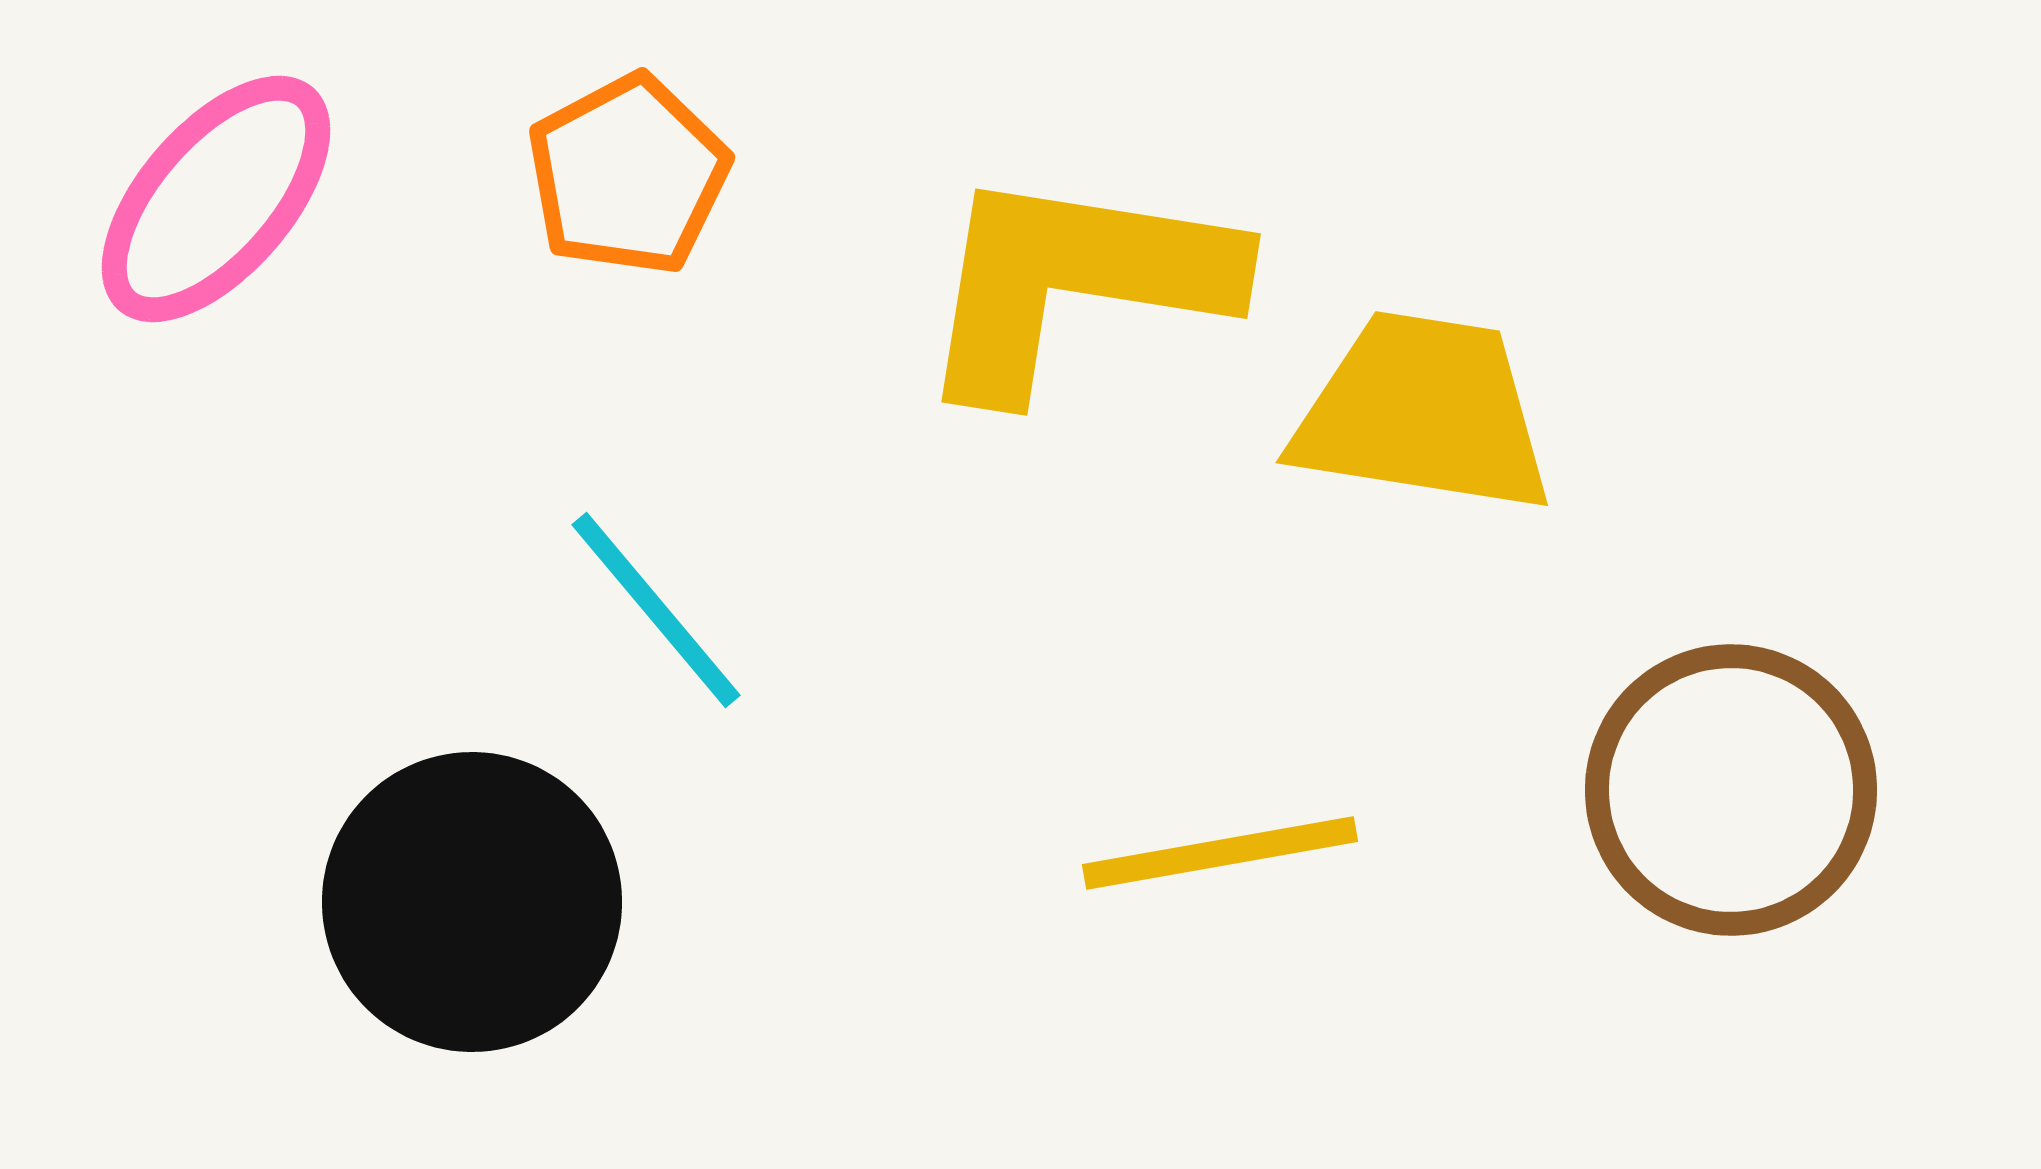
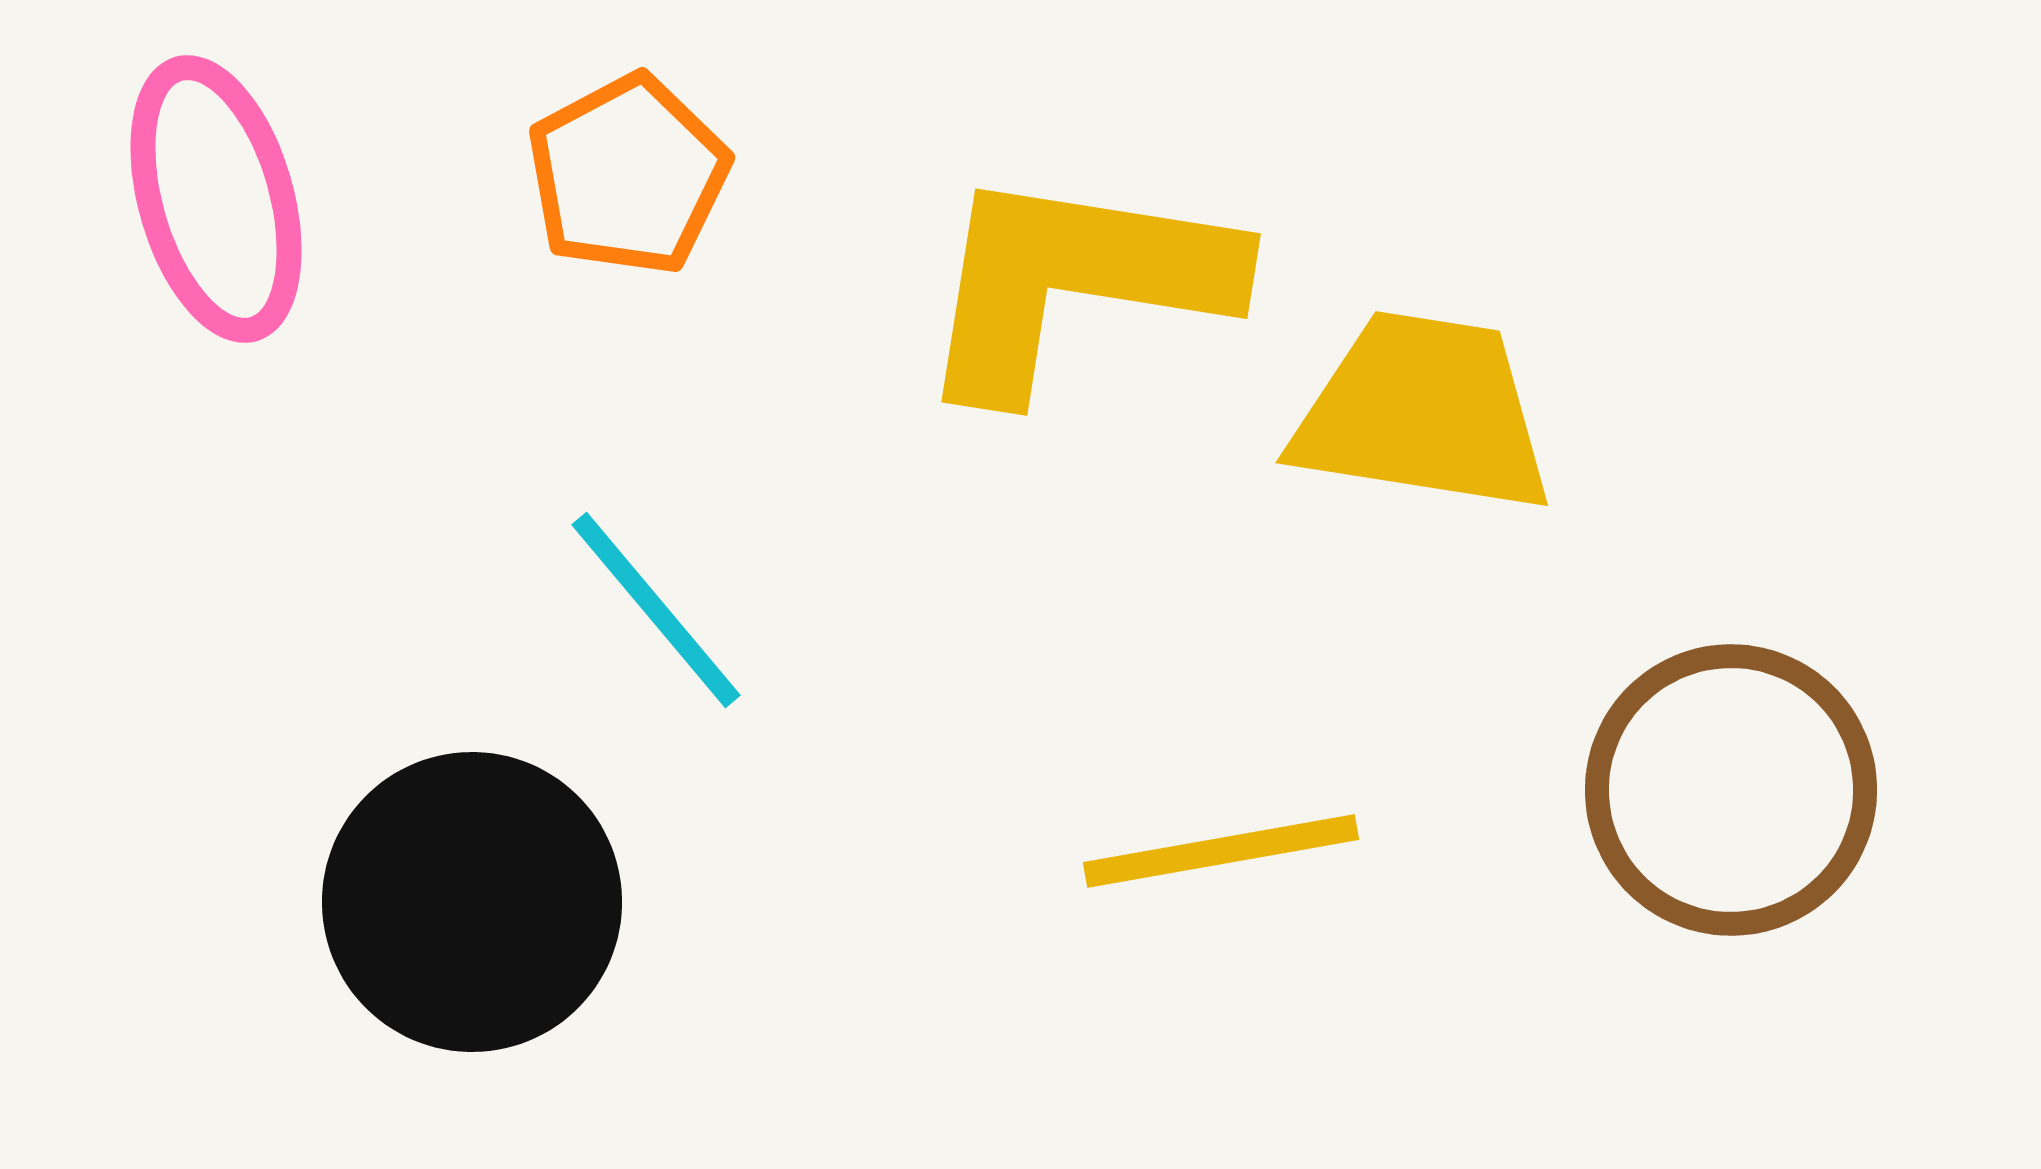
pink ellipse: rotated 57 degrees counterclockwise
yellow line: moved 1 px right, 2 px up
